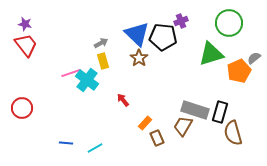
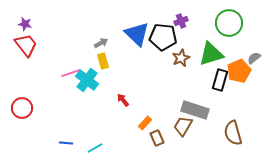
brown star: moved 42 px right; rotated 12 degrees clockwise
black rectangle: moved 32 px up
